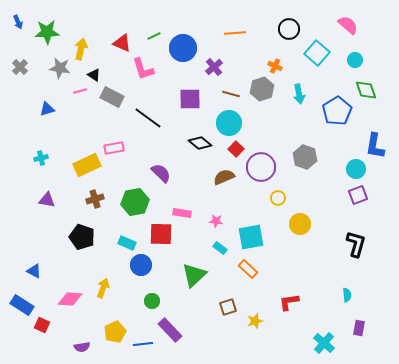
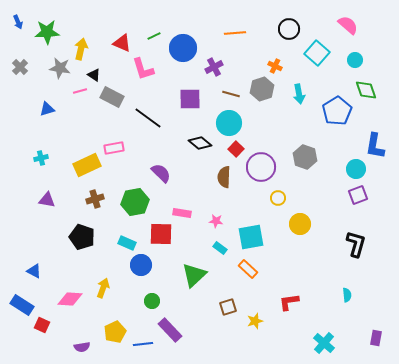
purple cross at (214, 67): rotated 12 degrees clockwise
brown semicircle at (224, 177): rotated 65 degrees counterclockwise
purple rectangle at (359, 328): moved 17 px right, 10 px down
